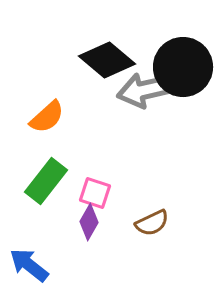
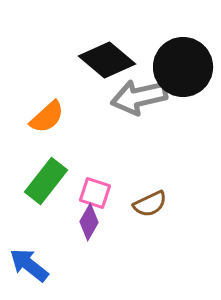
gray arrow: moved 6 px left, 7 px down
brown semicircle: moved 2 px left, 19 px up
